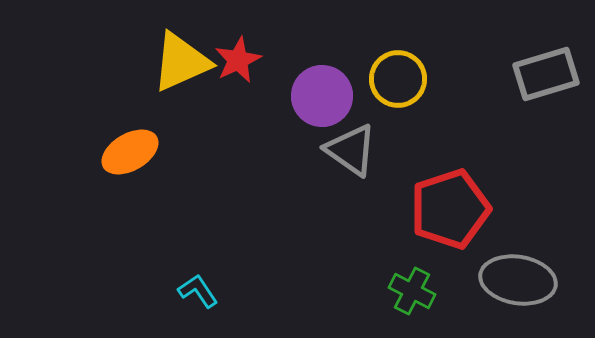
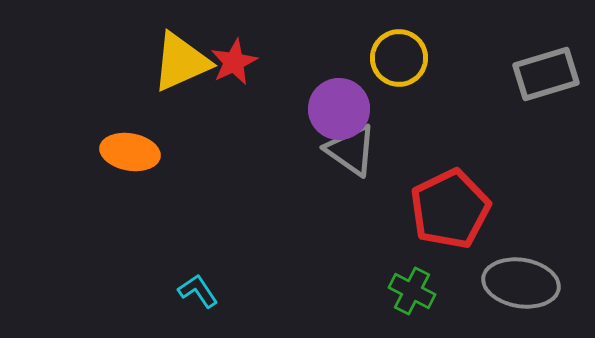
red star: moved 4 px left, 2 px down
yellow circle: moved 1 px right, 21 px up
purple circle: moved 17 px right, 13 px down
orange ellipse: rotated 40 degrees clockwise
red pentagon: rotated 8 degrees counterclockwise
gray ellipse: moved 3 px right, 3 px down
